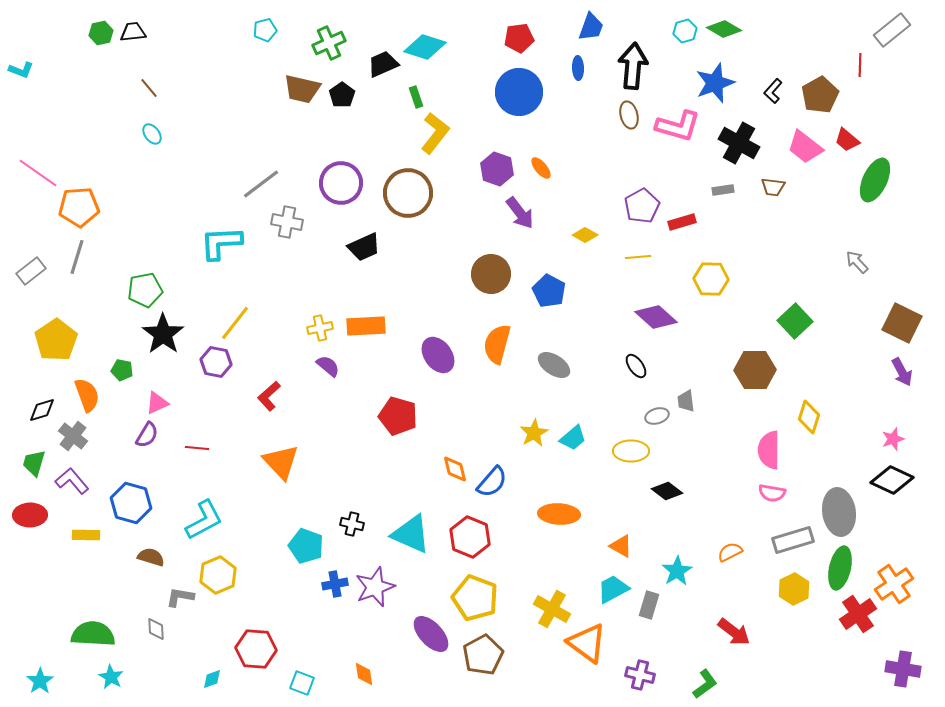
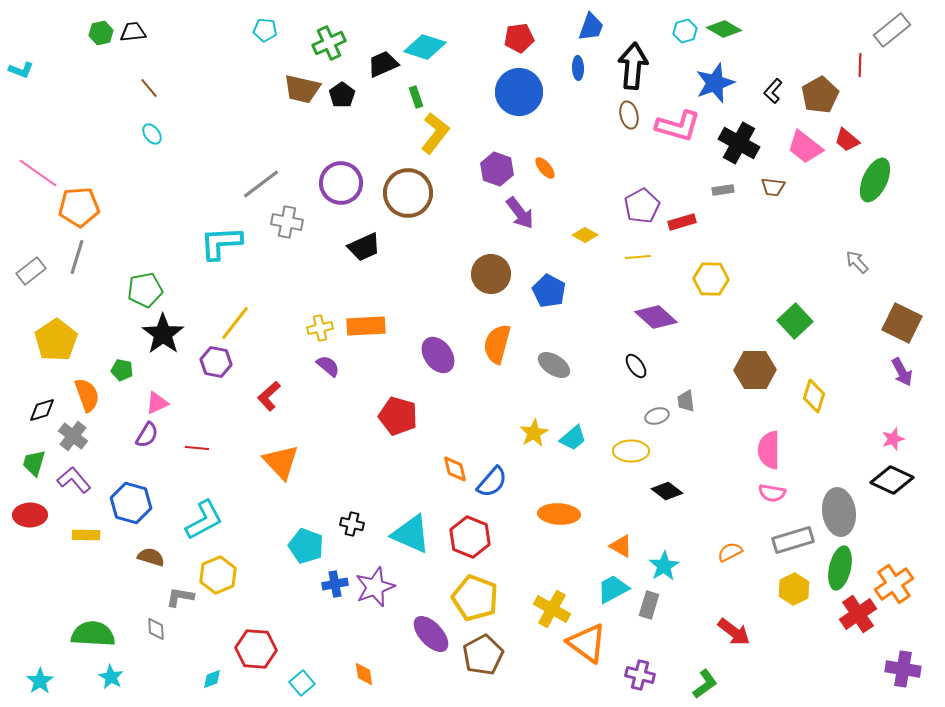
cyan pentagon at (265, 30): rotated 20 degrees clockwise
orange ellipse at (541, 168): moved 4 px right
yellow diamond at (809, 417): moved 5 px right, 21 px up
purple L-shape at (72, 481): moved 2 px right, 1 px up
cyan star at (677, 571): moved 13 px left, 5 px up
cyan square at (302, 683): rotated 30 degrees clockwise
